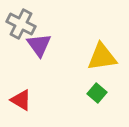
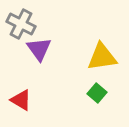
purple triangle: moved 4 px down
